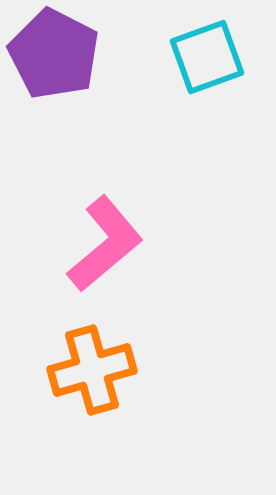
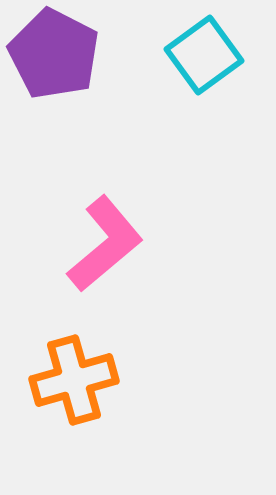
cyan square: moved 3 px left, 2 px up; rotated 16 degrees counterclockwise
orange cross: moved 18 px left, 10 px down
